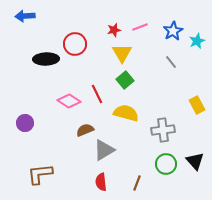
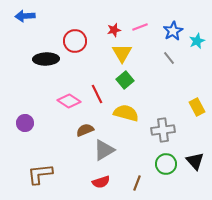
red circle: moved 3 px up
gray line: moved 2 px left, 4 px up
yellow rectangle: moved 2 px down
red semicircle: rotated 102 degrees counterclockwise
